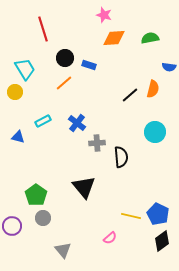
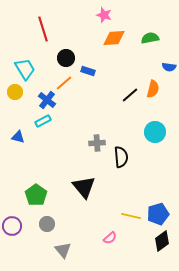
black circle: moved 1 px right
blue rectangle: moved 1 px left, 6 px down
blue cross: moved 30 px left, 23 px up
blue pentagon: rotated 30 degrees clockwise
gray circle: moved 4 px right, 6 px down
